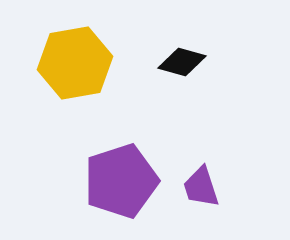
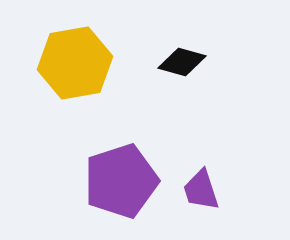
purple trapezoid: moved 3 px down
